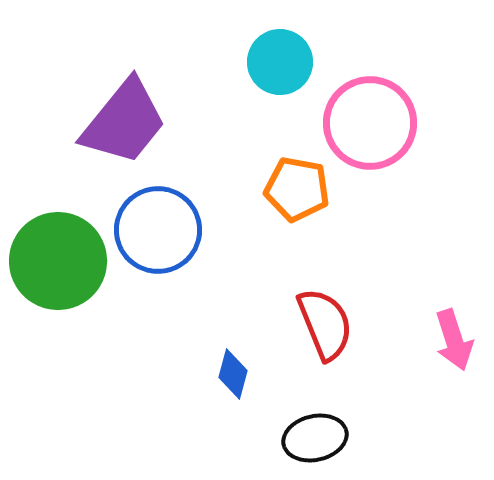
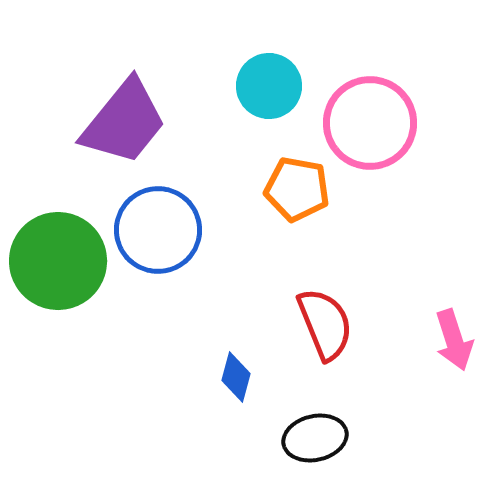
cyan circle: moved 11 px left, 24 px down
blue diamond: moved 3 px right, 3 px down
